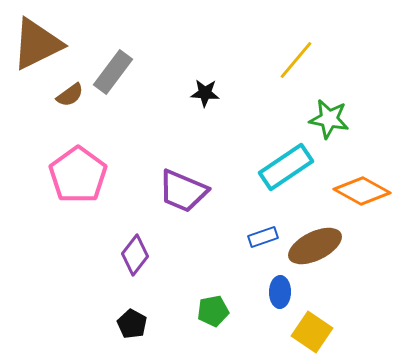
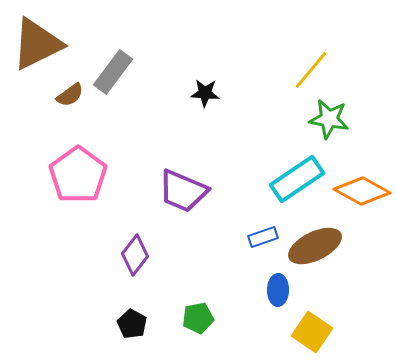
yellow line: moved 15 px right, 10 px down
cyan rectangle: moved 11 px right, 12 px down
blue ellipse: moved 2 px left, 2 px up
green pentagon: moved 15 px left, 7 px down
